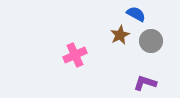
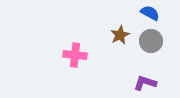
blue semicircle: moved 14 px right, 1 px up
pink cross: rotated 30 degrees clockwise
